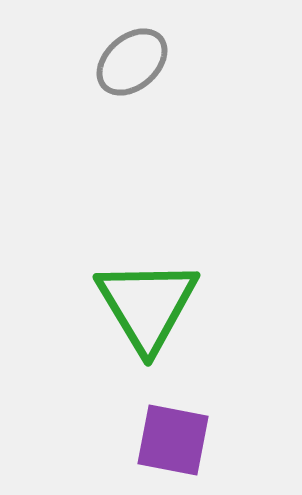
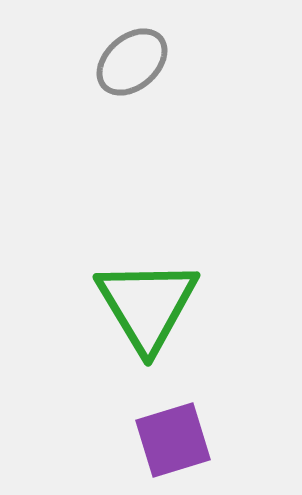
purple square: rotated 28 degrees counterclockwise
